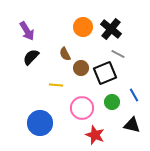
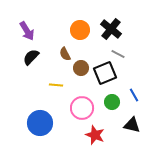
orange circle: moved 3 px left, 3 px down
